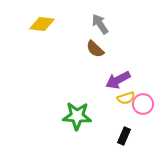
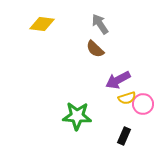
yellow semicircle: moved 1 px right
